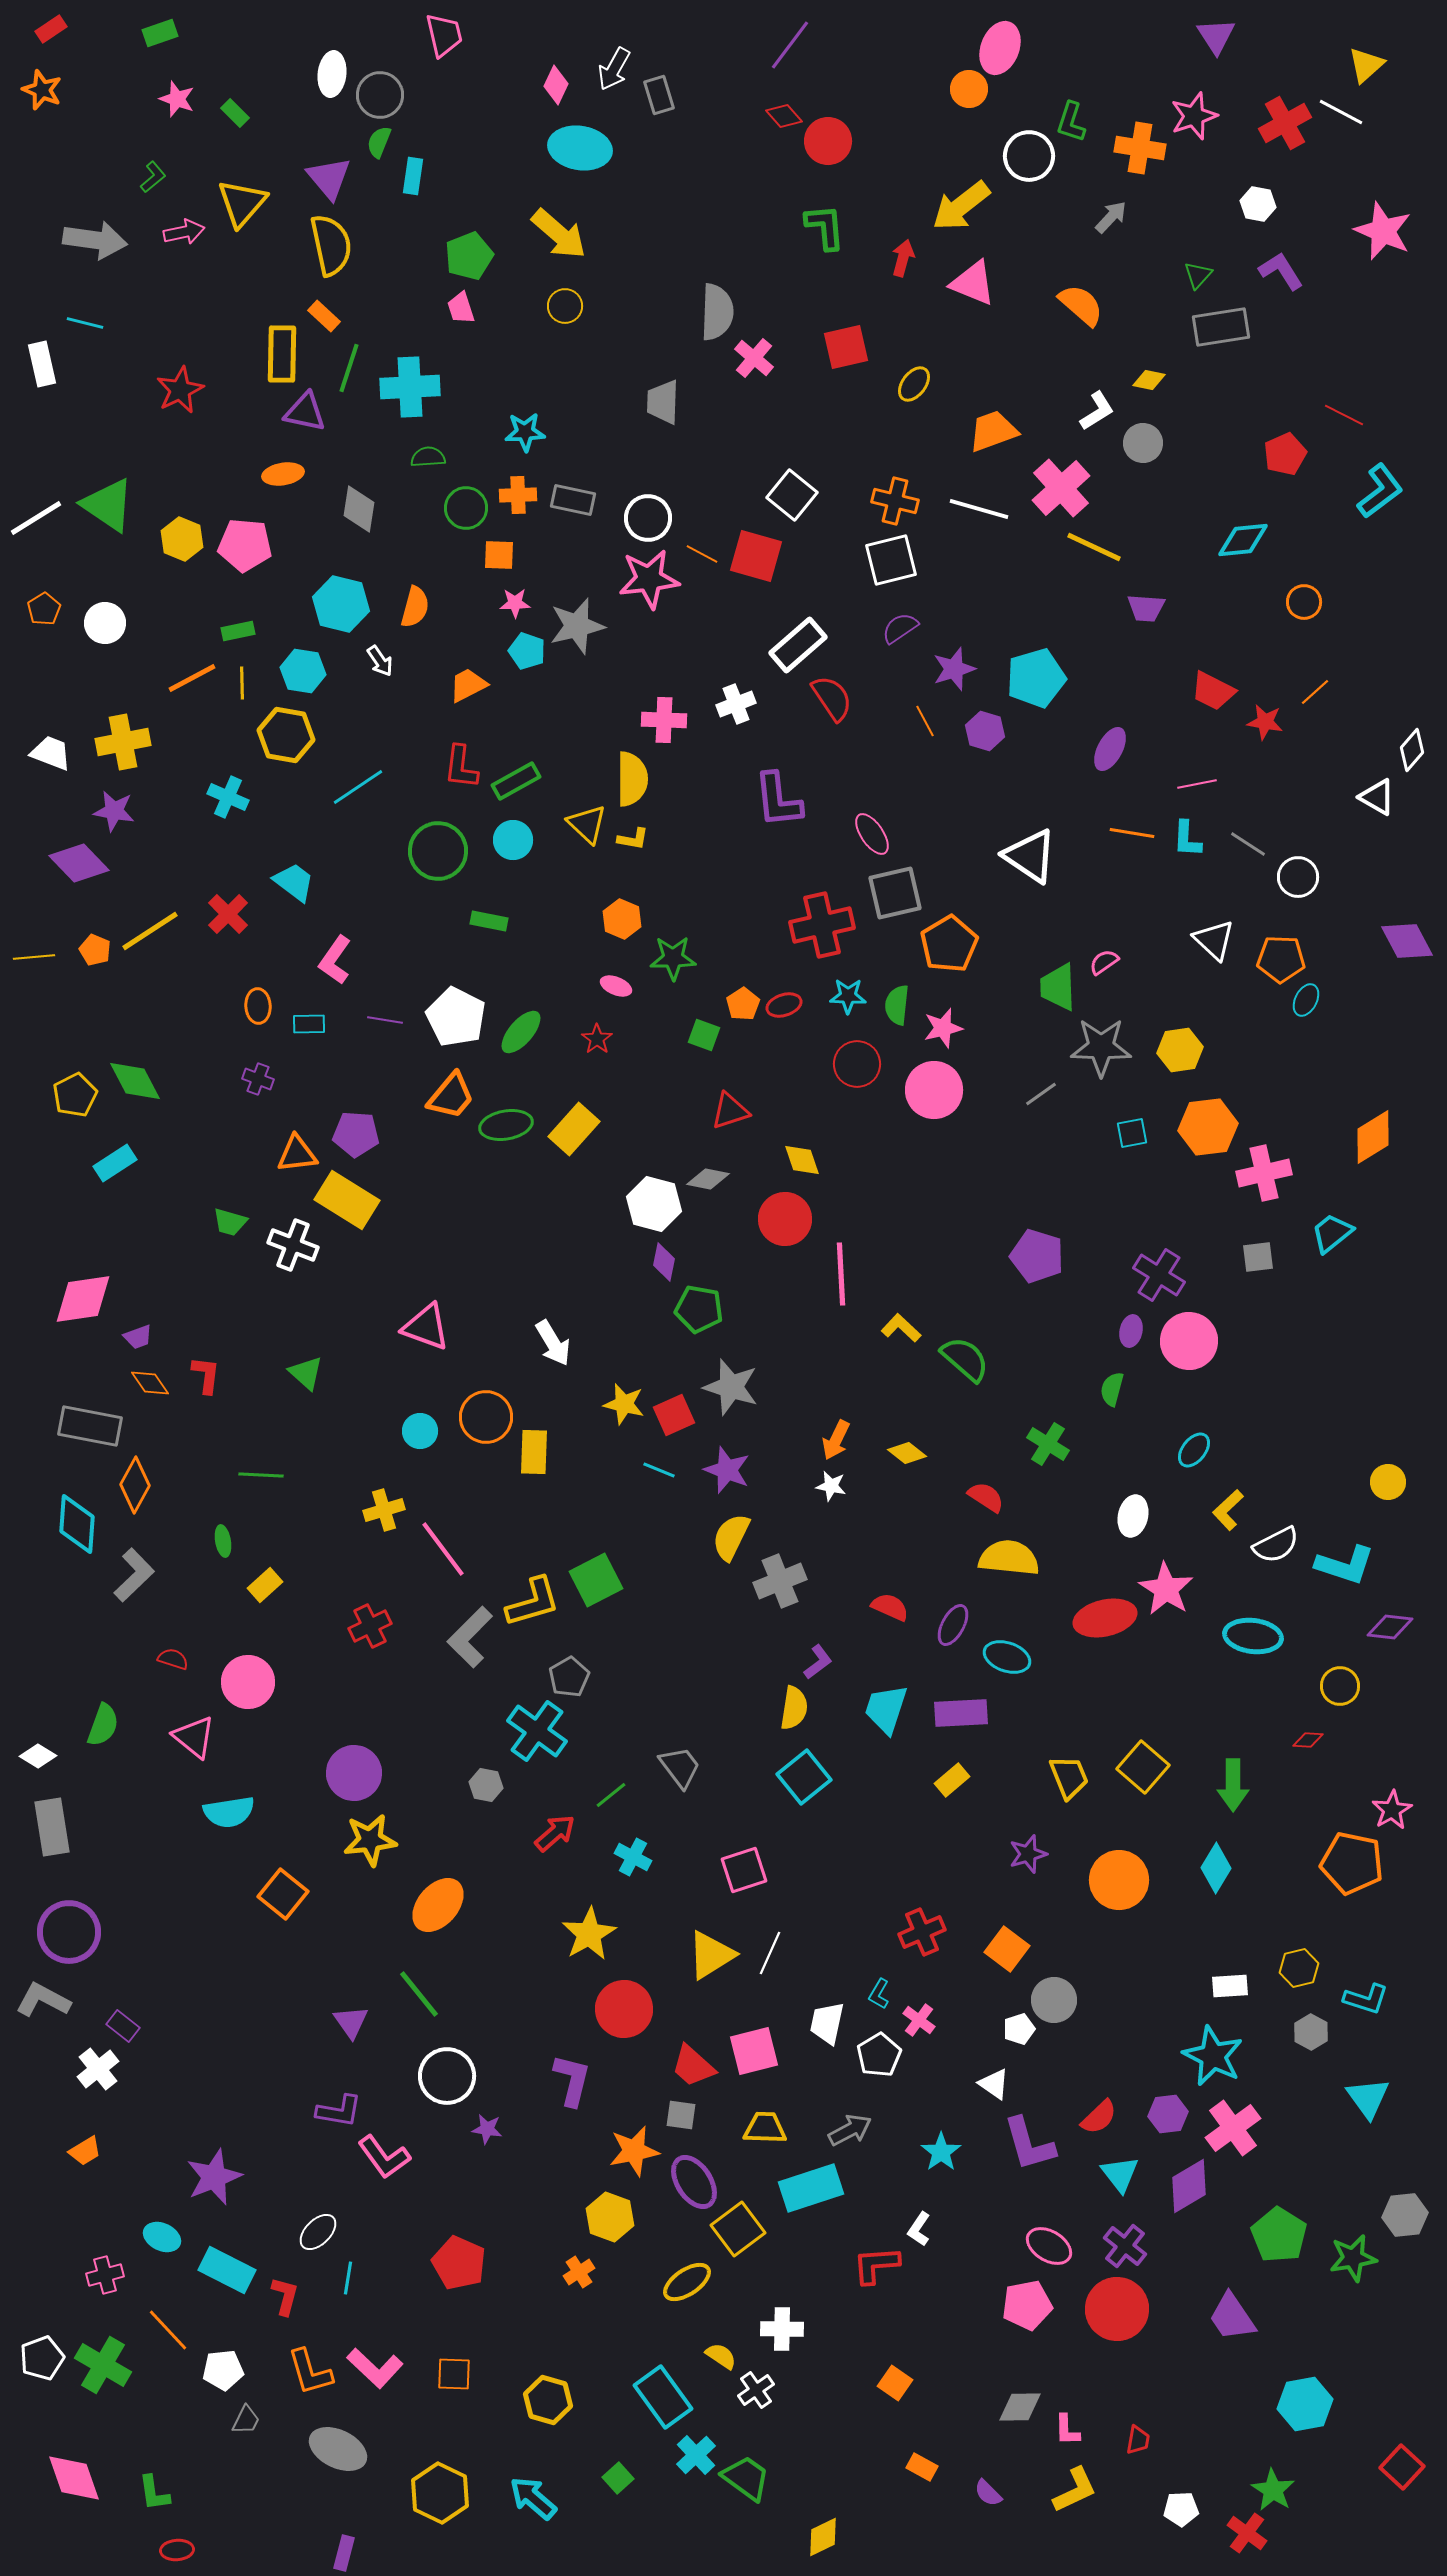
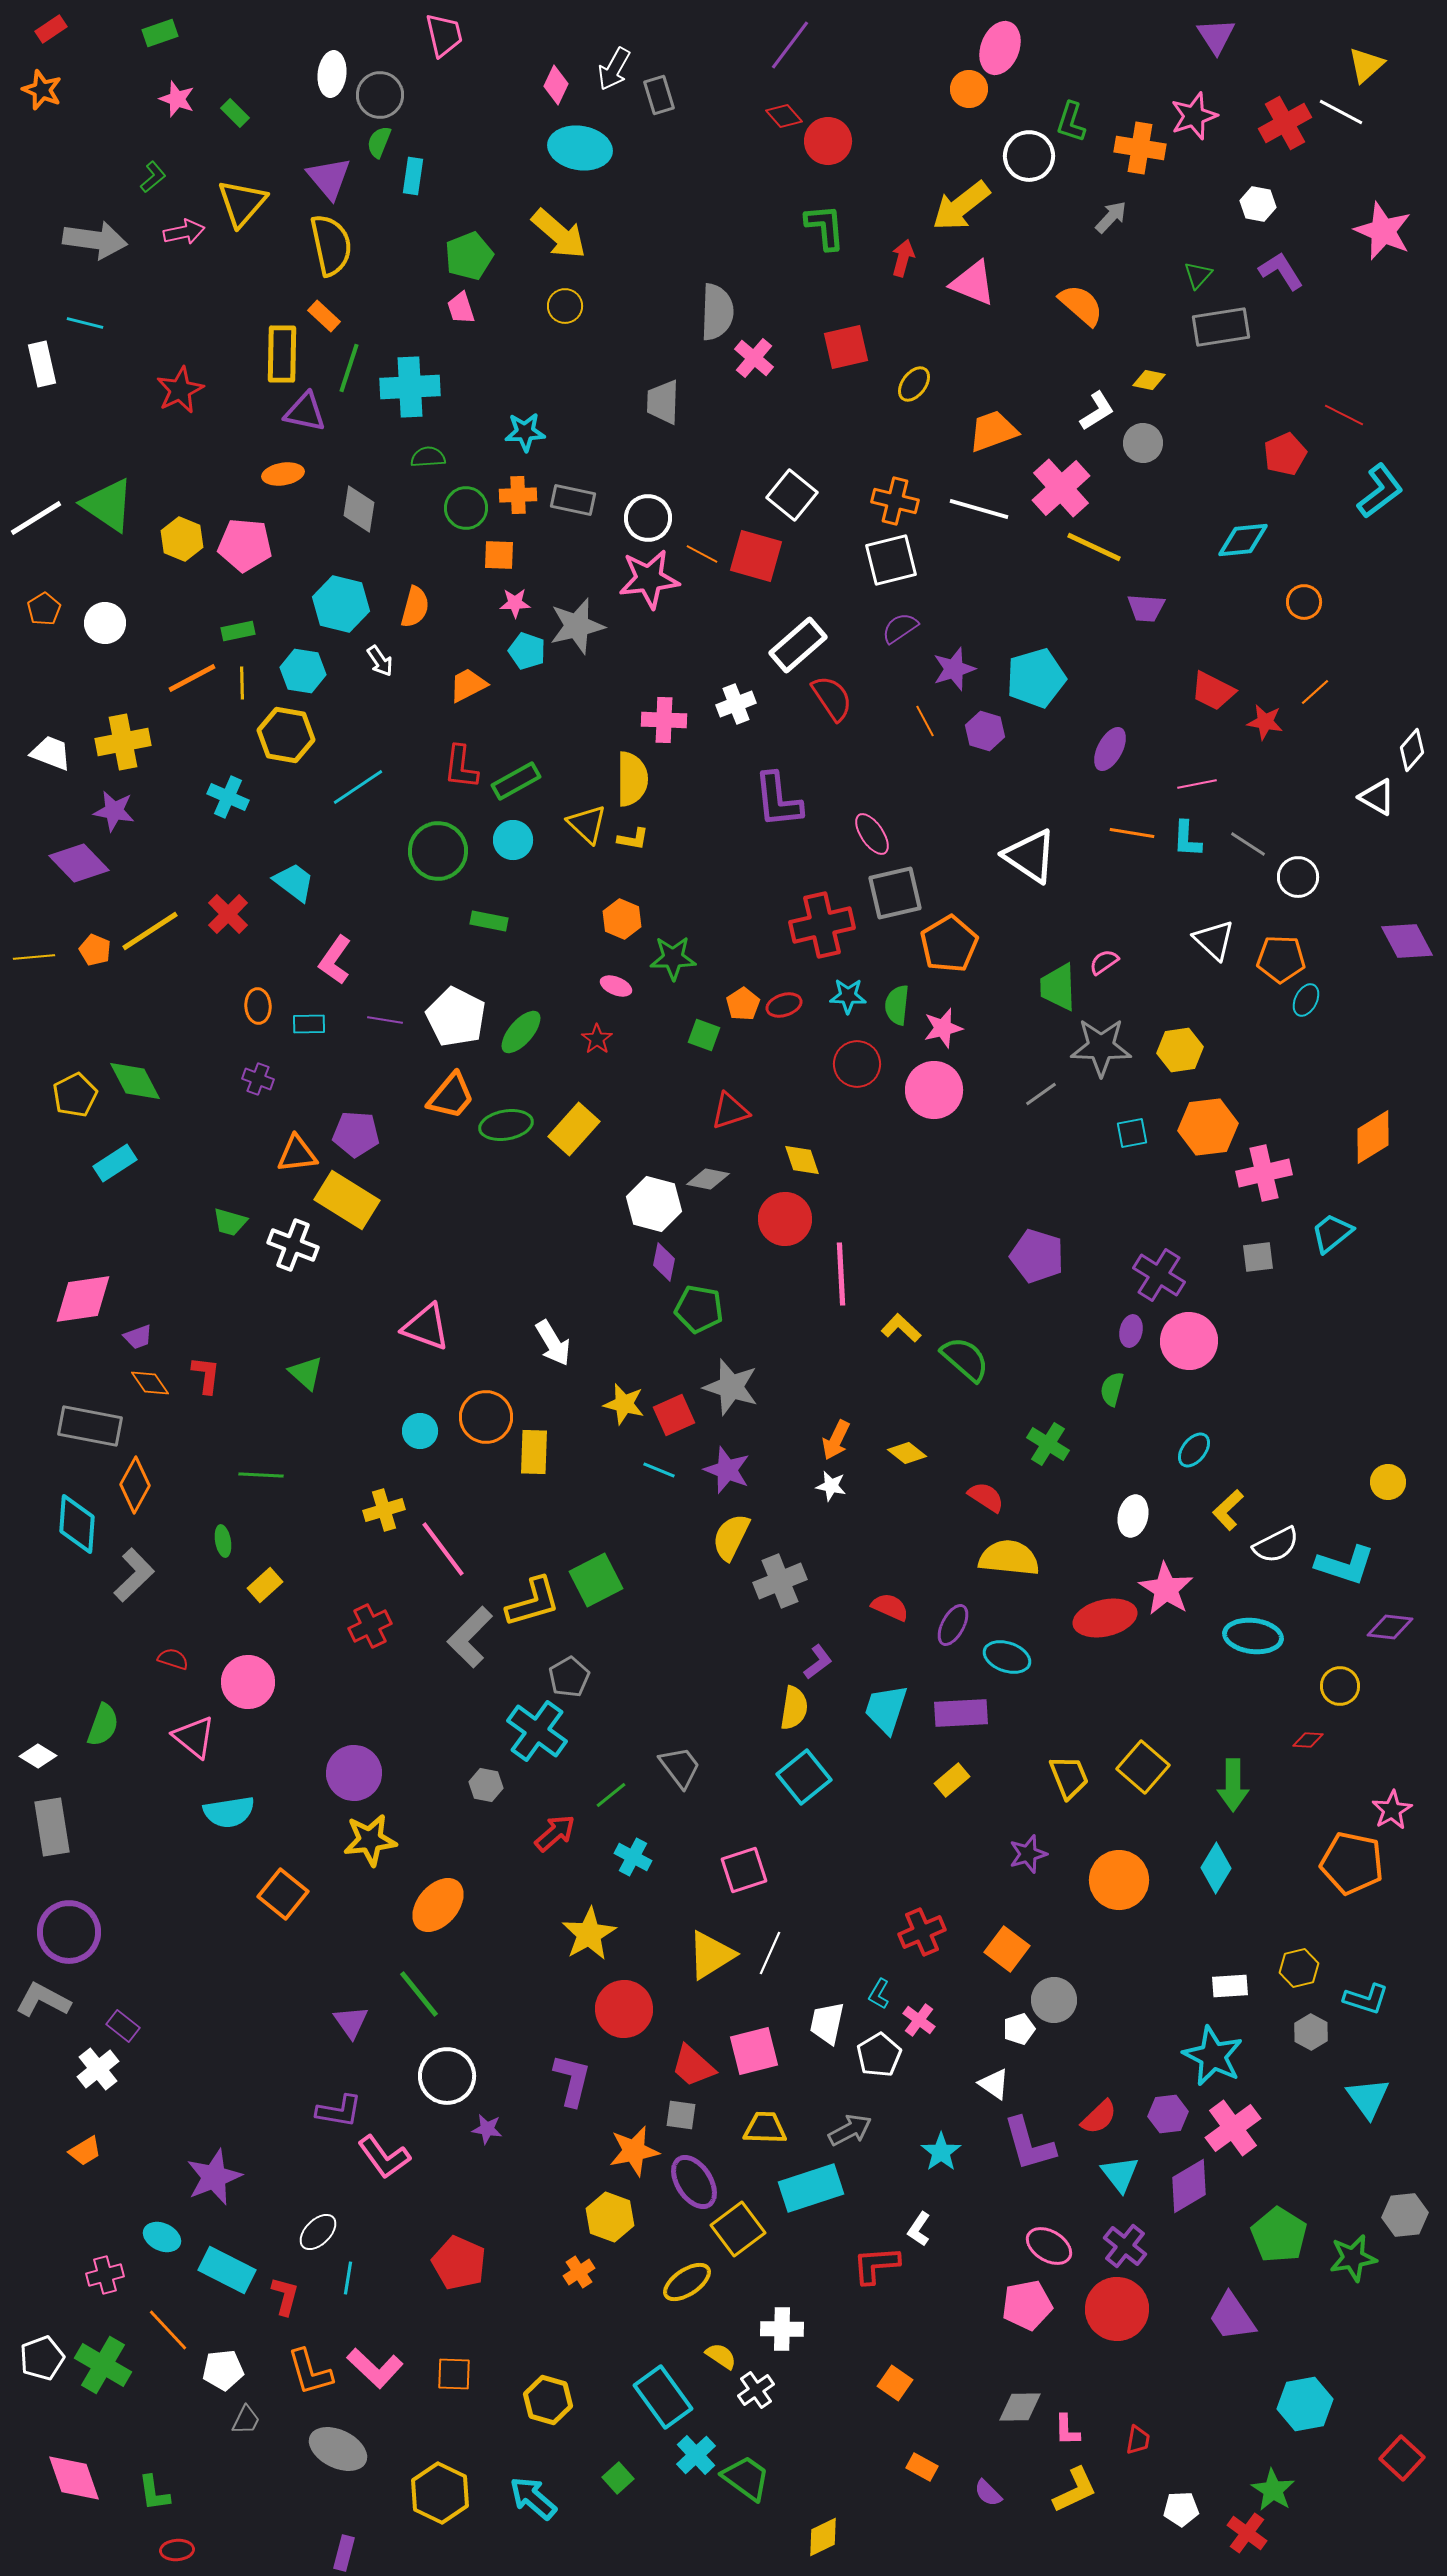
red square at (1402, 2467): moved 9 px up
